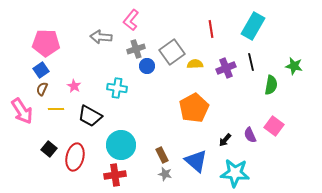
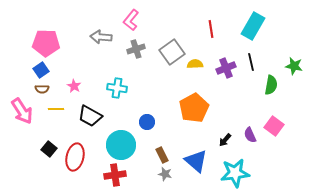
blue circle: moved 56 px down
brown semicircle: rotated 112 degrees counterclockwise
cyan star: rotated 12 degrees counterclockwise
